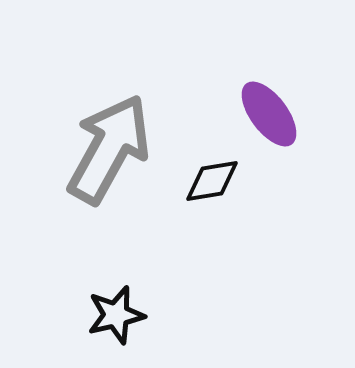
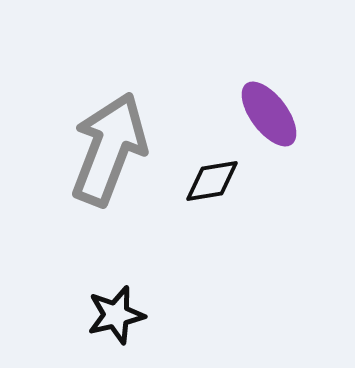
gray arrow: rotated 8 degrees counterclockwise
